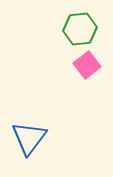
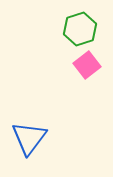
green hexagon: rotated 12 degrees counterclockwise
